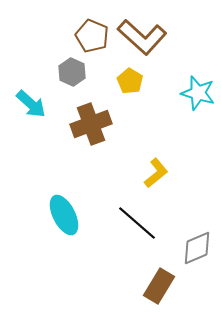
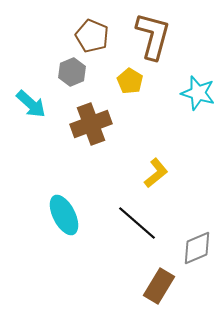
brown L-shape: moved 11 px right, 1 px up; rotated 117 degrees counterclockwise
gray hexagon: rotated 12 degrees clockwise
